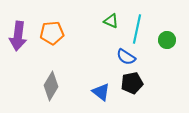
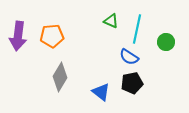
orange pentagon: moved 3 px down
green circle: moved 1 px left, 2 px down
blue semicircle: moved 3 px right
gray diamond: moved 9 px right, 9 px up
